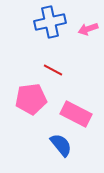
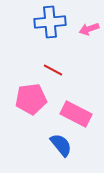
blue cross: rotated 8 degrees clockwise
pink arrow: moved 1 px right
